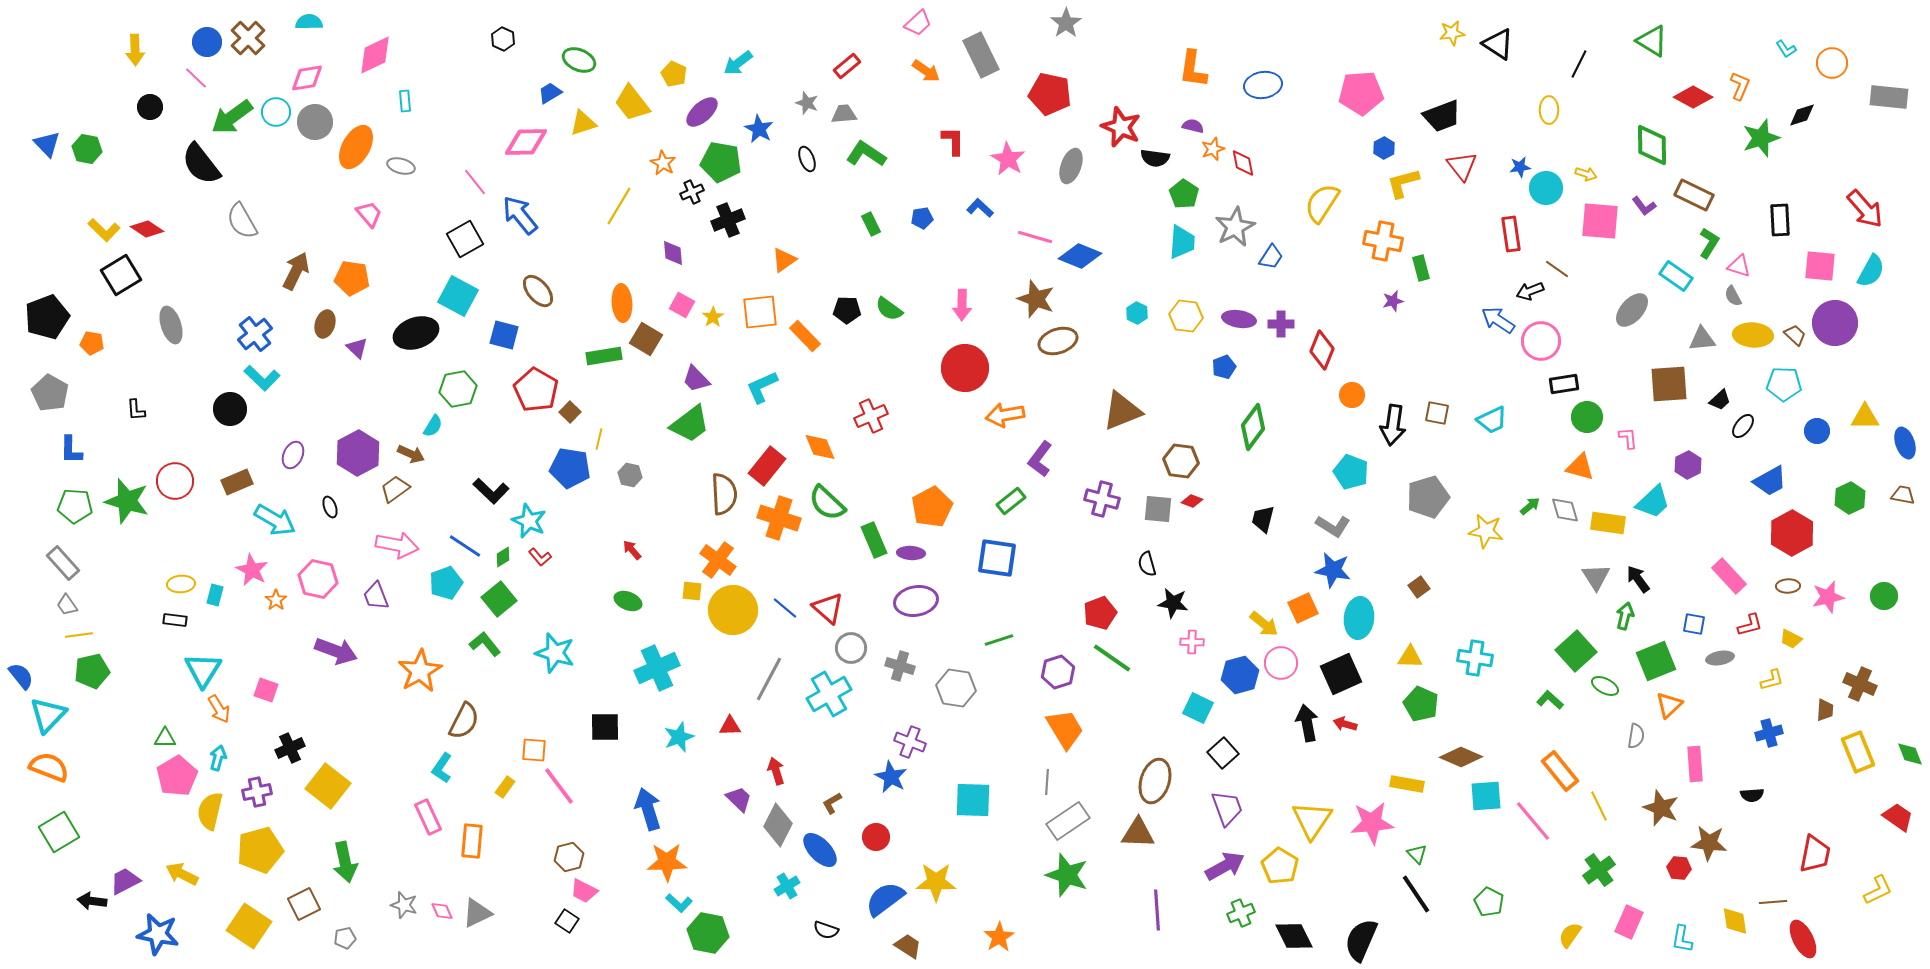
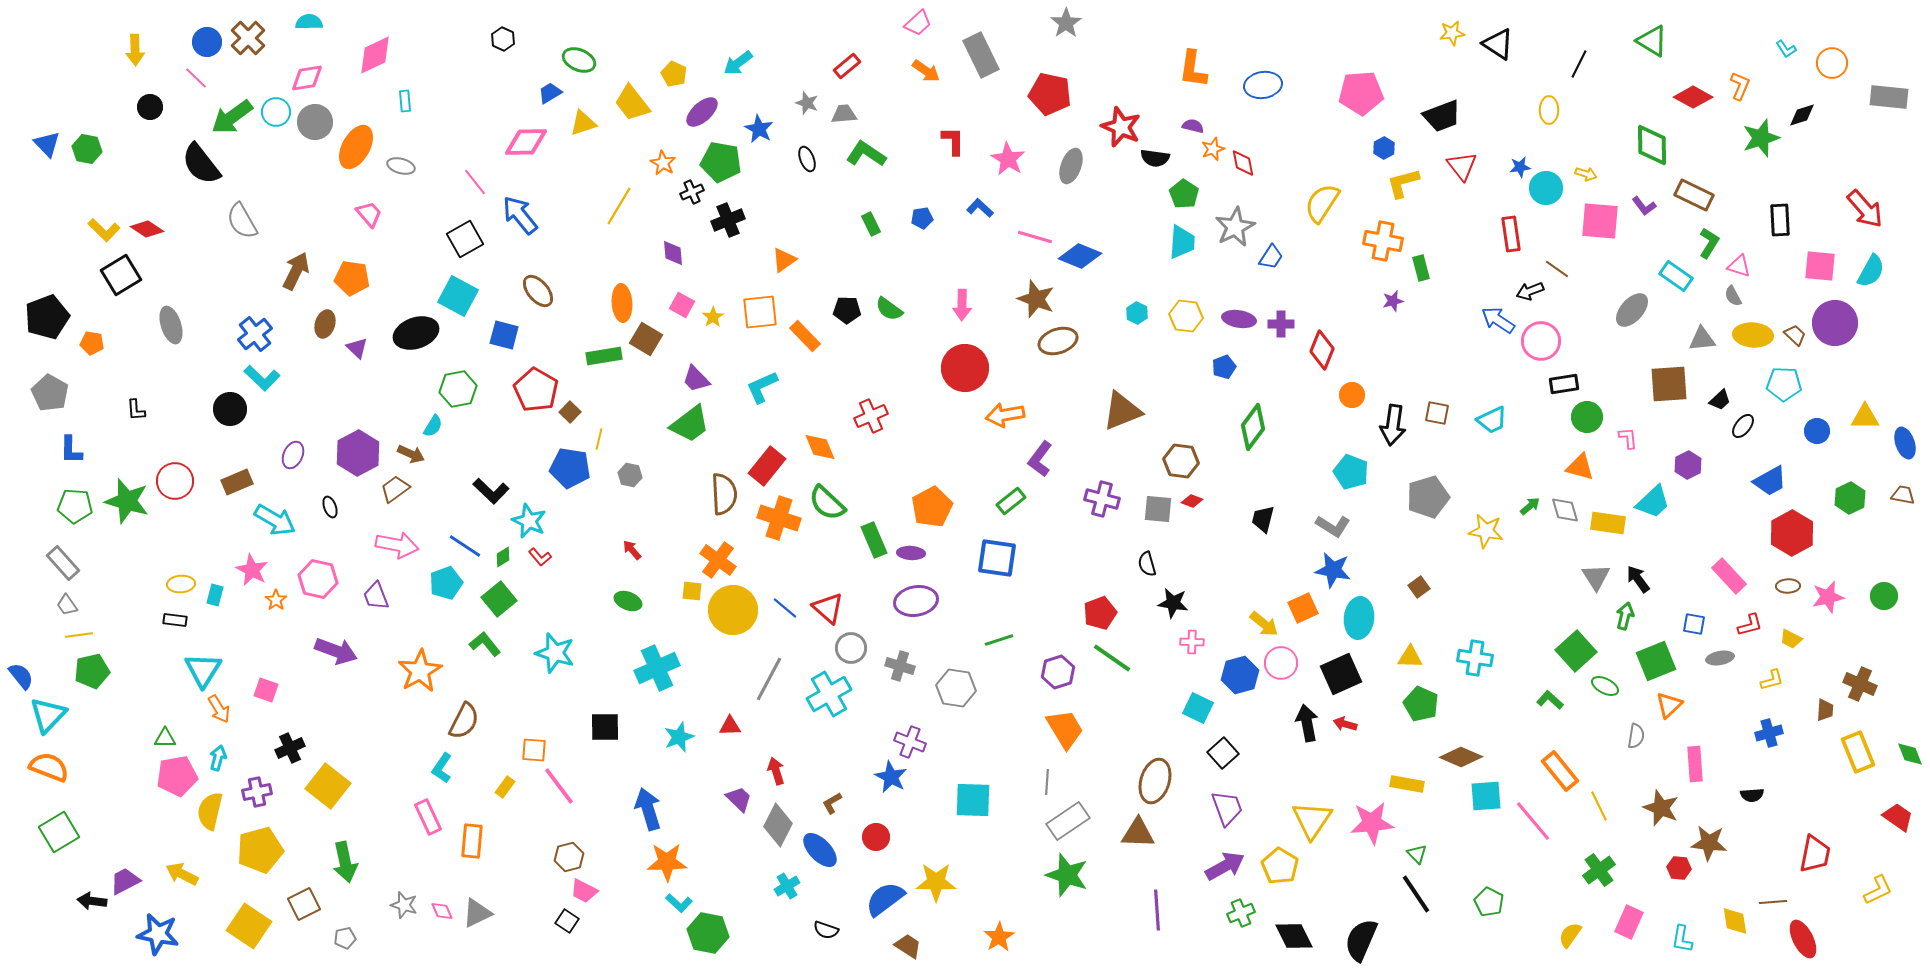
pink pentagon at (177, 776): rotated 21 degrees clockwise
